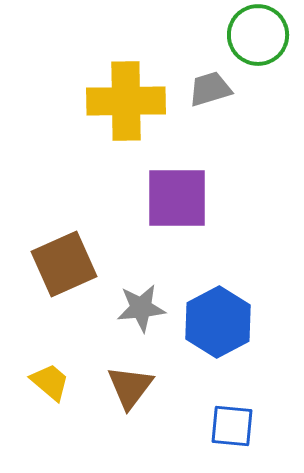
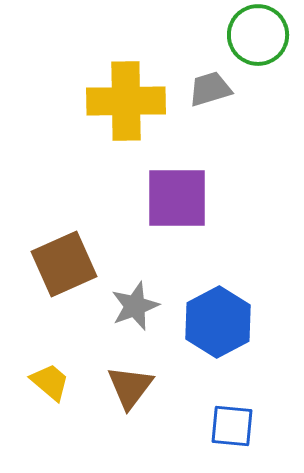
gray star: moved 6 px left, 2 px up; rotated 15 degrees counterclockwise
